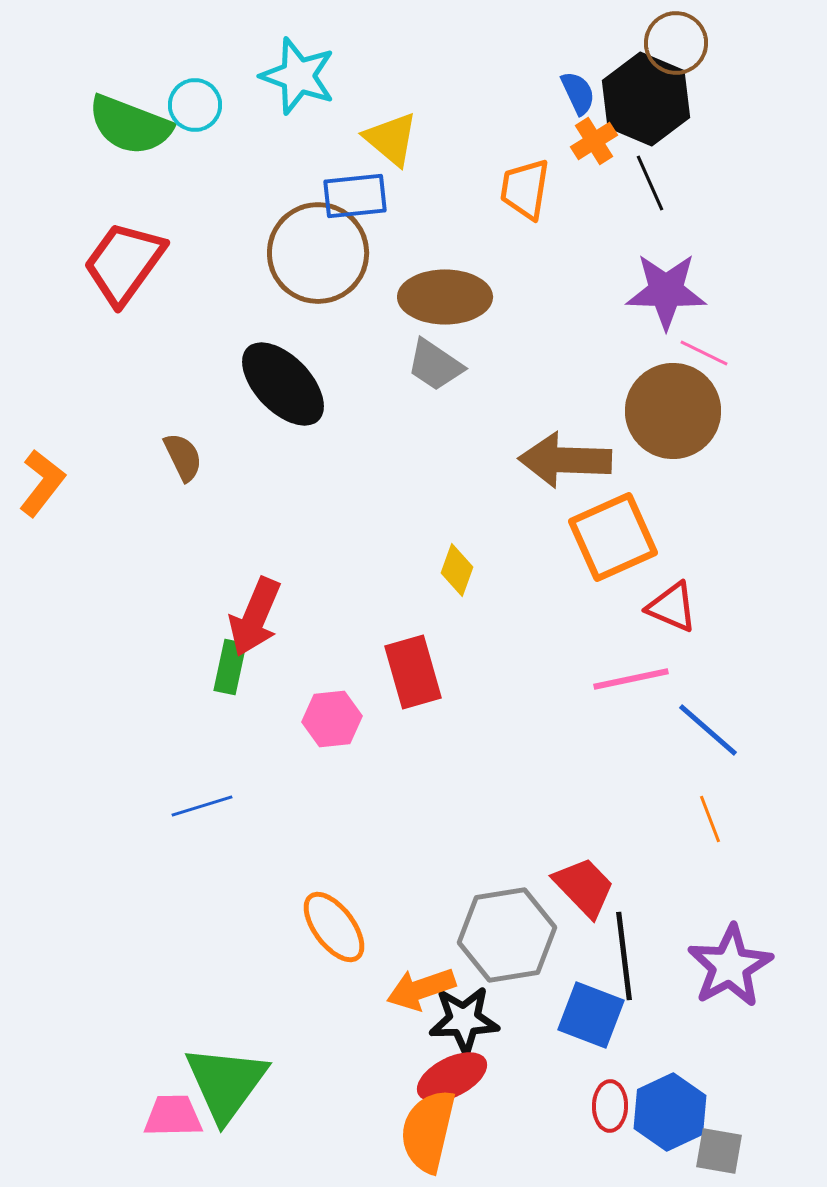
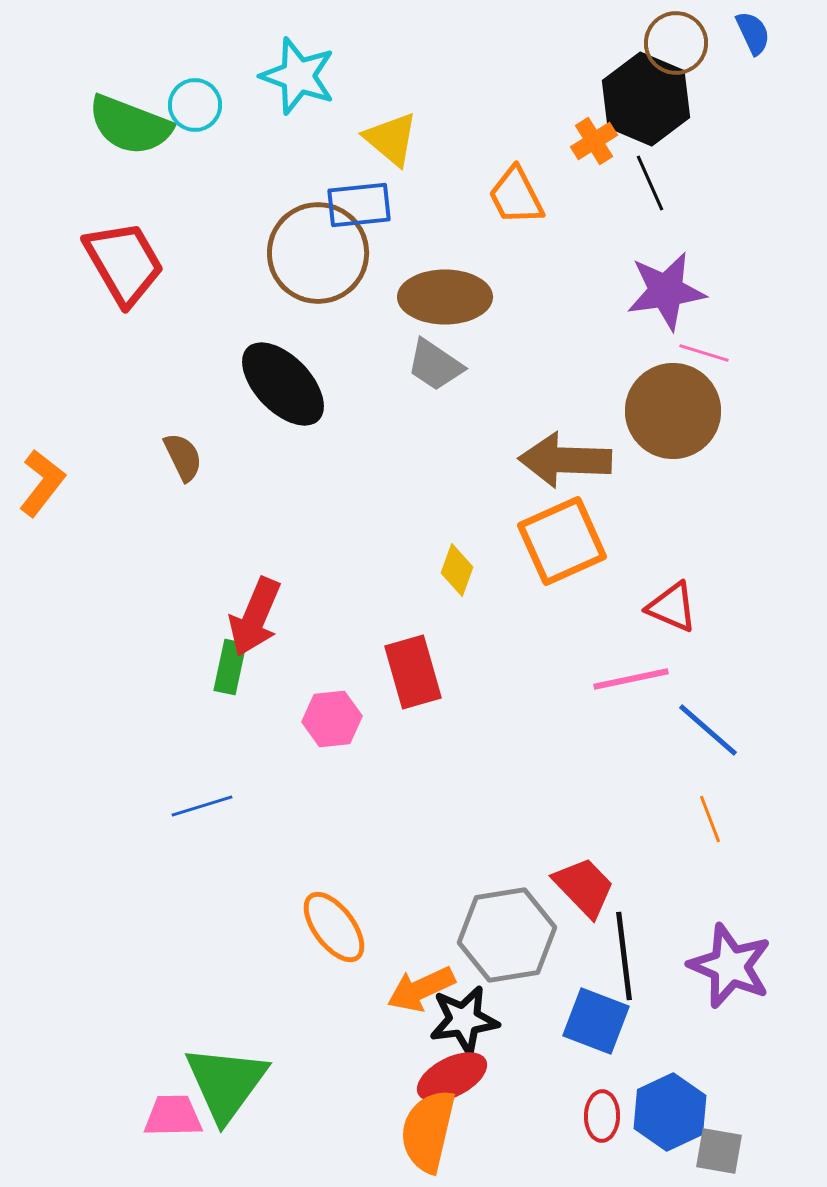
blue semicircle at (578, 93): moved 175 px right, 60 px up
orange trapezoid at (525, 189): moved 9 px left, 7 px down; rotated 36 degrees counterclockwise
blue rectangle at (355, 196): moved 4 px right, 9 px down
red trapezoid at (124, 263): rotated 114 degrees clockwise
purple star at (666, 291): rotated 10 degrees counterclockwise
pink line at (704, 353): rotated 9 degrees counterclockwise
orange square at (613, 537): moved 51 px left, 4 px down
purple star at (730, 966): rotated 20 degrees counterclockwise
orange arrow at (421, 989): rotated 6 degrees counterclockwise
blue square at (591, 1015): moved 5 px right, 6 px down
black star at (464, 1020): rotated 6 degrees counterclockwise
red ellipse at (610, 1106): moved 8 px left, 10 px down
